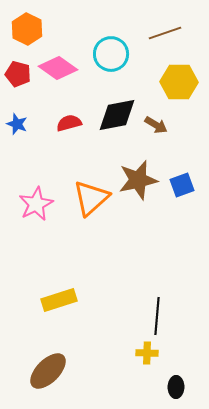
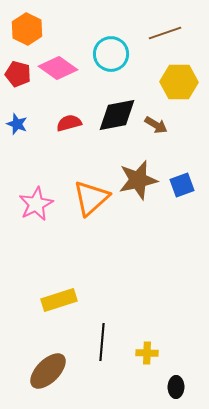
black line: moved 55 px left, 26 px down
